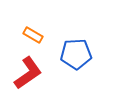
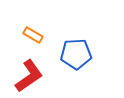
red L-shape: moved 1 px right, 3 px down
